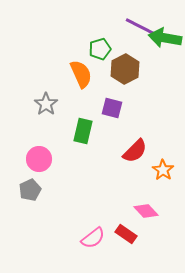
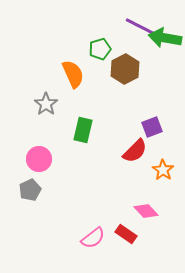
orange semicircle: moved 8 px left
purple square: moved 40 px right, 19 px down; rotated 35 degrees counterclockwise
green rectangle: moved 1 px up
